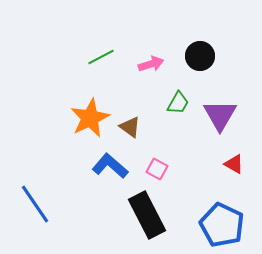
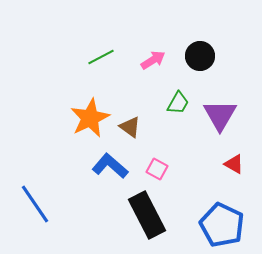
pink arrow: moved 2 px right, 4 px up; rotated 15 degrees counterclockwise
